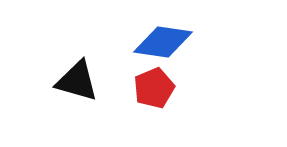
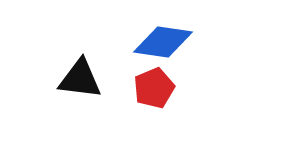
black triangle: moved 3 px right, 2 px up; rotated 9 degrees counterclockwise
